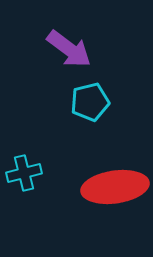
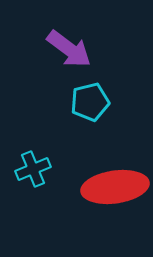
cyan cross: moved 9 px right, 4 px up; rotated 8 degrees counterclockwise
